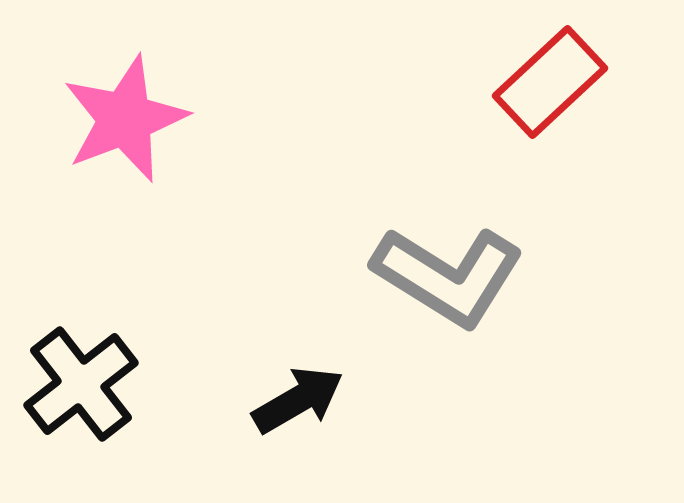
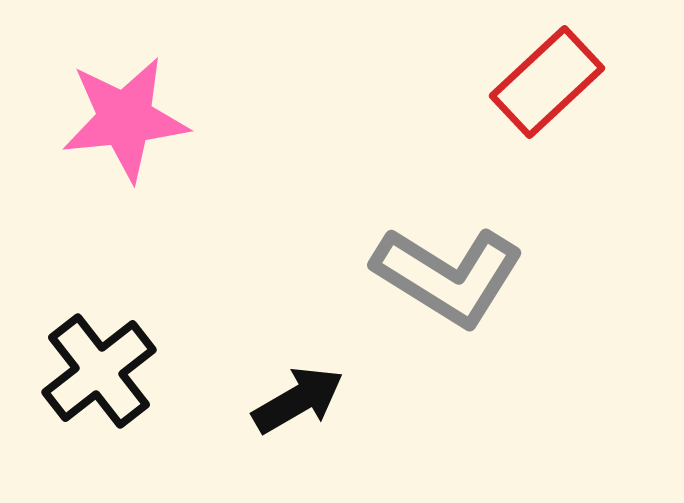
red rectangle: moved 3 px left
pink star: rotated 15 degrees clockwise
black cross: moved 18 px right, 13 px up
